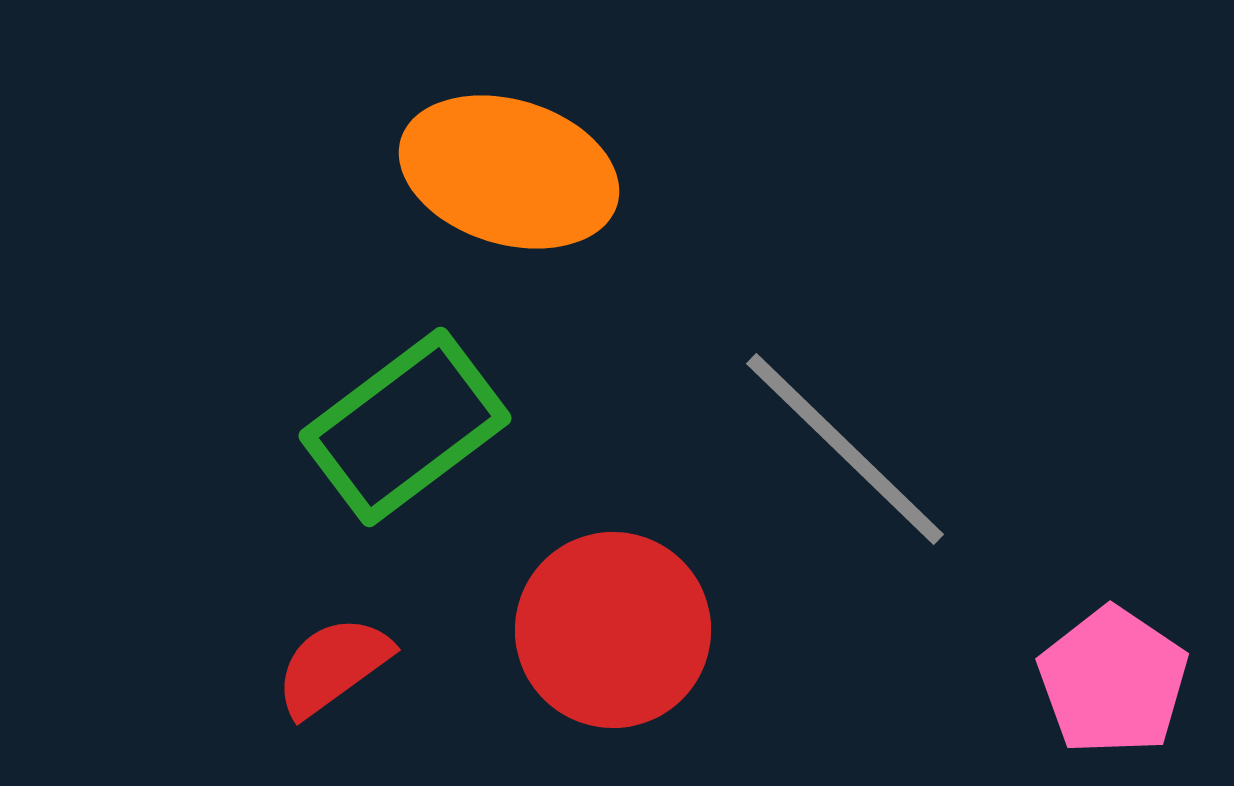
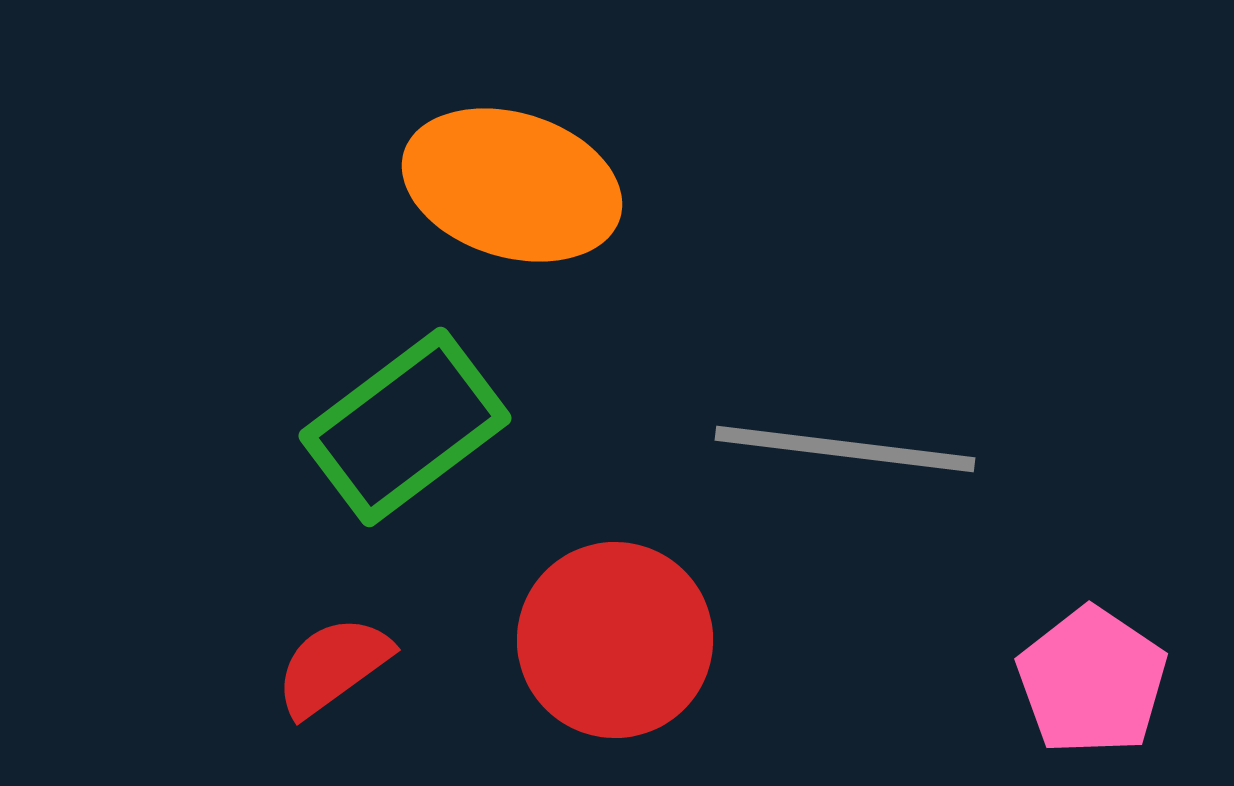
orange ellipse: moved 3 px right, 13 px down
gray line: rotated 37 degrees counterclockwise
red circle: moved 2 px right, 10 px down
pink pentagon: moved 21 px left
